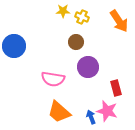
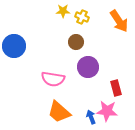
pink star: rotated 10 degrees counterclockwise
